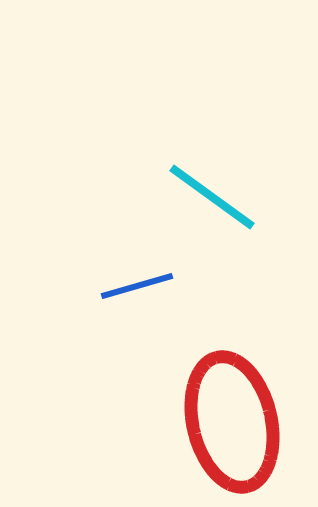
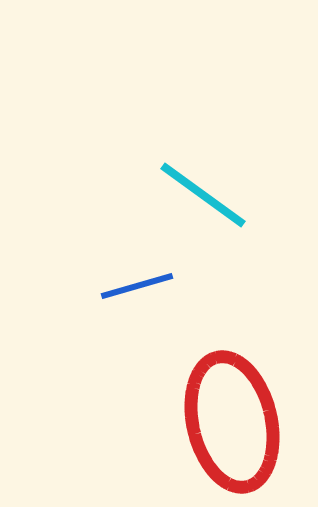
cyan line: moved 9 px left, 2 px up
